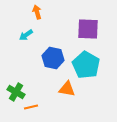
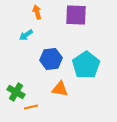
purple square: moved 12 px left, 14 px up
blue hexagon: moved 2 px left, 1 px down; rotated 20 degrees counterclockwise
cyan pentagon: rotated 8 degrees clockwise
orange triangle: moved 7 px left
